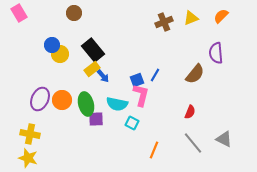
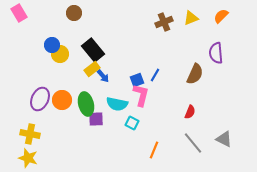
brown semicircle: rotated 15 degrees counterclockwise
